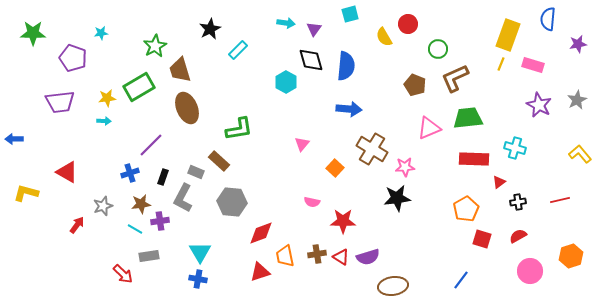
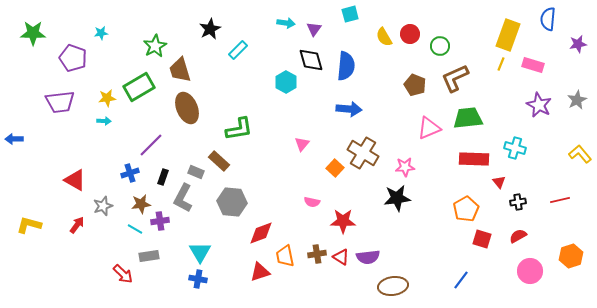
red circle at (408, 24): moved 2 px right, 10 px down
green circle at (438, 49): moved 2 px right, 3 px up
brown cross at (372, 149): moved 9 px left, 4 px down
red triangle at (67, 172): moved 8 px right, 8 px down
red triangle at (499, 182): rotated 32 degrees counterclockwise
yellow L-shape at (26, 193): moved 3 px right, 32 px down
purple semicircle at (368, 257): rotated 10 degrees clockwise
